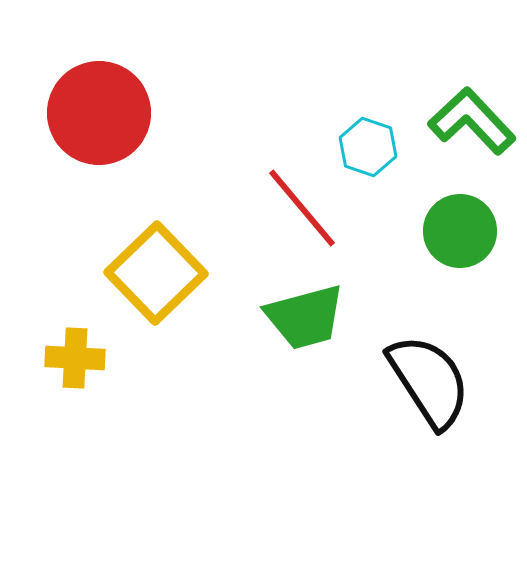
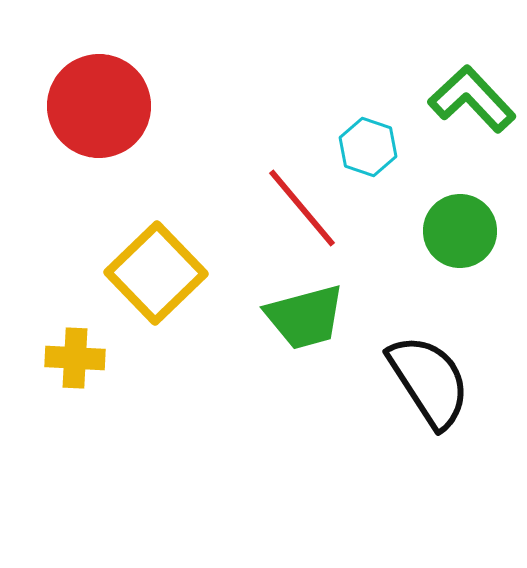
red circle: moved 7 px up
green L-shape: moved 22 px up
